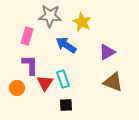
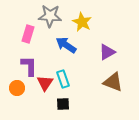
pink rectangle: moved 1 px right, 2 px up
purple L-shape: moved 1 px left, 1 px down
black square: moved 3 px left, 1 px up
